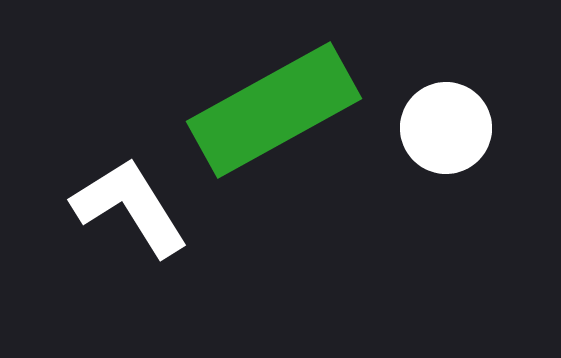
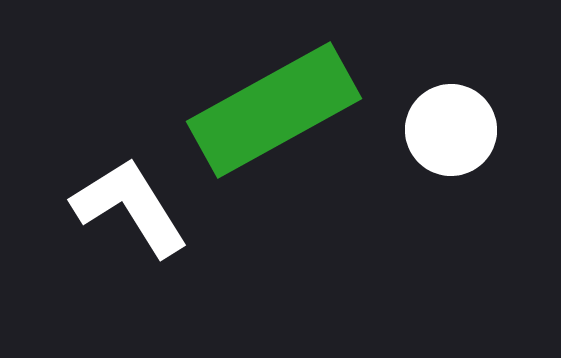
white circle: moved 5 px right, 2 px down
